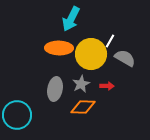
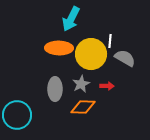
white line: rotated 24 degrees counterclockwise
gray ellipse: rotated 10 degrees counterclockwise
